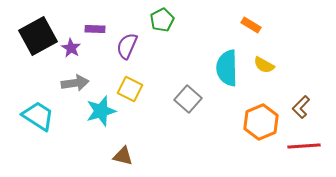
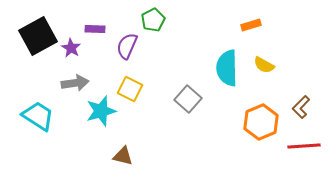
green pentagon: moved 9 px left
orange rectangle: rotated 48 degrees counterclockwise
